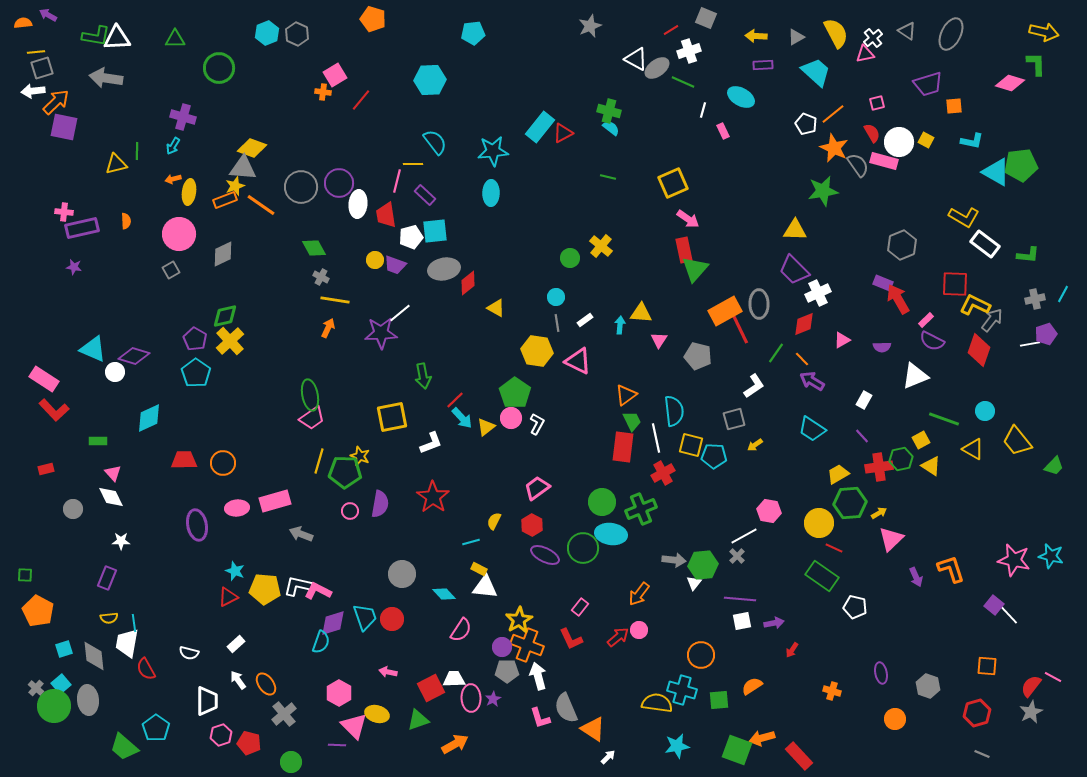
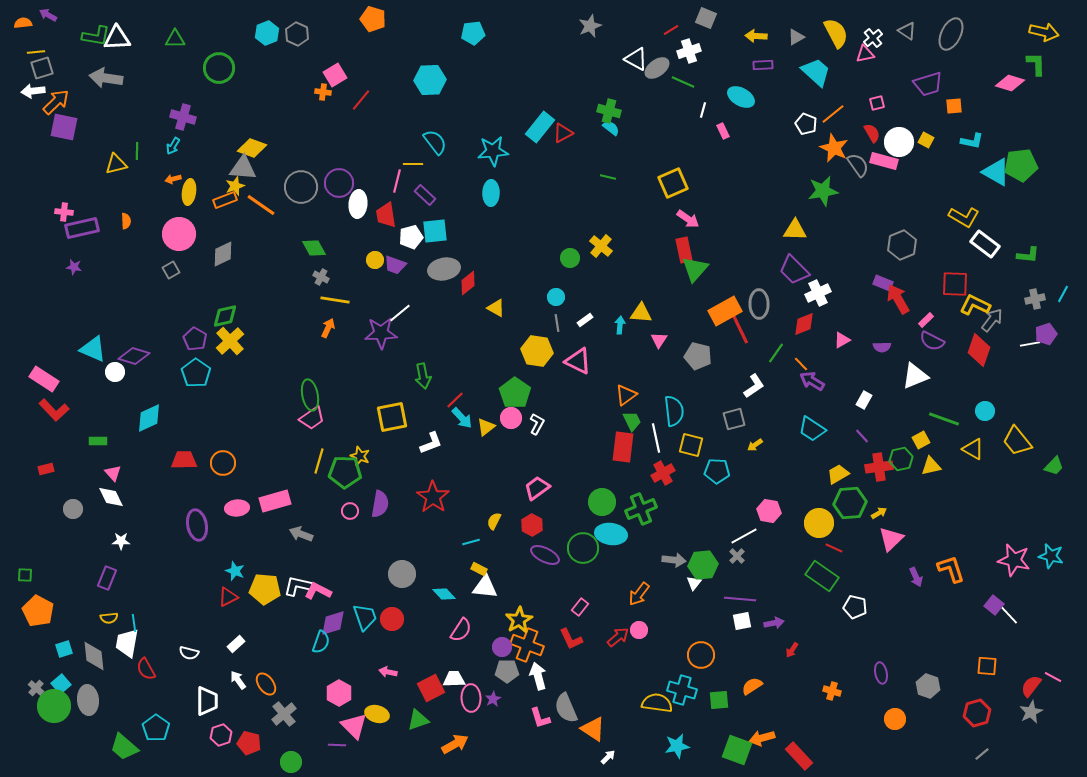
orange line at (802, 359): moved 1 px left, 5 px down
cyan pentagon at (714, 456): moved 3 px right, 15 px down
yellow triangle at (931, 466): rotated 45 degrees counterclockwise
gray line at (982, 754): rotated 63 degrees counterclockwise
